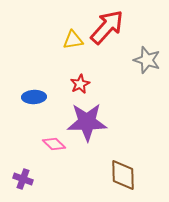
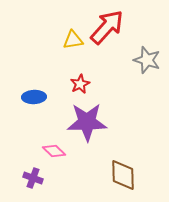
pink diamond: moved 7 px down
purple cross: moved 10 px right, 1 px up
